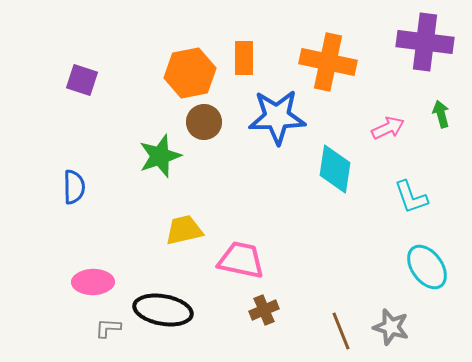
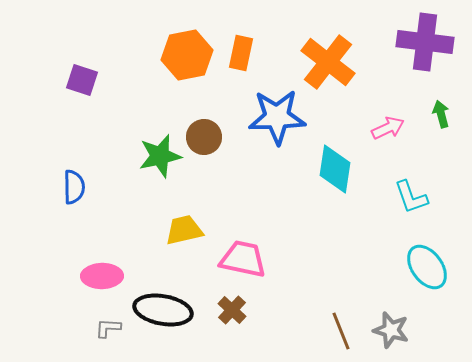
orange rectangle: moved 3 px left, 5 px up; rotated 12 degrees clockwise
orange cross: rotated 26 degrees clockwise
orange hexagon: moved 3 px left, 18 px up
brown circle: moved 15 px down
green star: rotated 6 degrees clockwise
pink trapezoid: moved 2 px right, 1 px up
pink ellipse: moved 9 px right, 6 px up
brown cross: moved 32 px left; rotated 24 degrees counterclockwise
gray star: moved 3 px down
